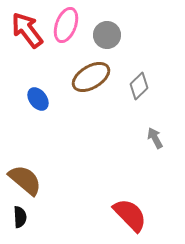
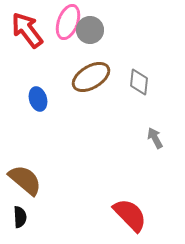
pink ellipse: moved 2 px right, 3 px up
gray circle: moved 17 px left, 5 px up
gray diamond: moved 4 px up; rotated 40 degrees counterclockwise
blue ellipse: rotated 20 degrees clockwise
